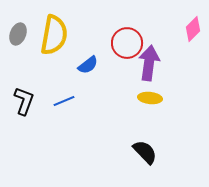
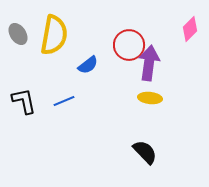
pink diamond: moved 3 px left
gray ellipse: rotated 55 degrees counterclockwise
red circle: moved 2 px right, 2 px down
black L-shape: rotated 32 degrees counterclockwise
